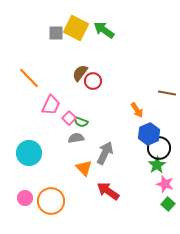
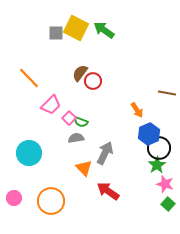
pink trapezoid: rotated 20 degrees clockwise
pink circle: moved 11 px left
